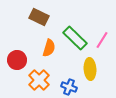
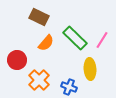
orange semicircle: moved 3 px left, 5 px up; rotated 24 degrees clockwise
